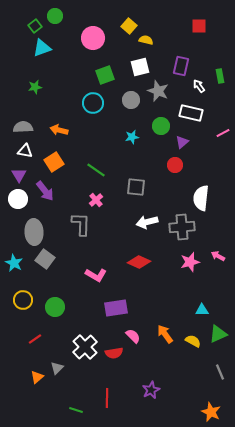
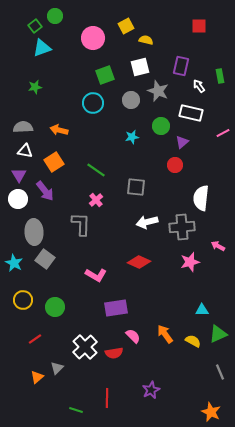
yellow square at (129, 26): moved 3 px left; rotated 21 degrees clockwise
pink arrow at (218, 256): moved 10 px up
